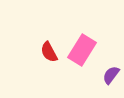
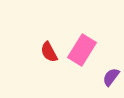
purple semicircle: moved 2 px down
